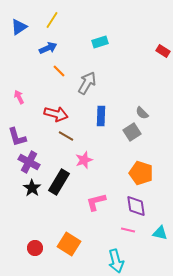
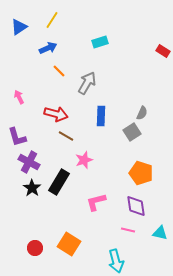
gray semicircle: rotated 112 degrees counterclockwise
